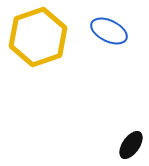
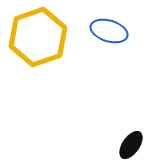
blue ellipse: rotated 9 degrees counterclockwise
